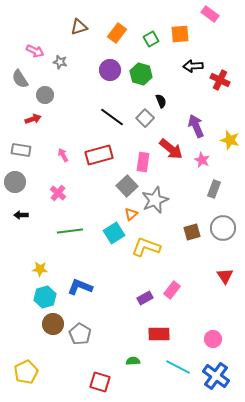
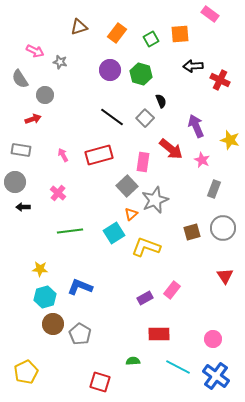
black arrow at (21, 215): moved 2 px right, 8 px up
